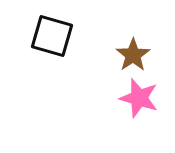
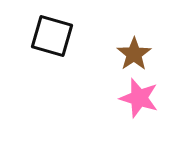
brown star: moved 1 px right, 1 px up
